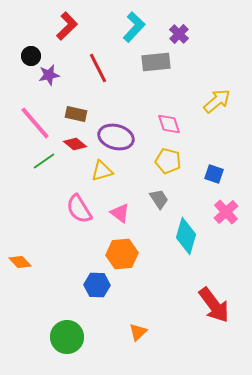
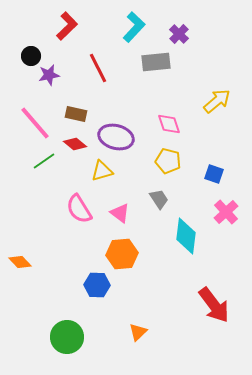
cyan diamond: rotated 9 degrees counterclockwise
